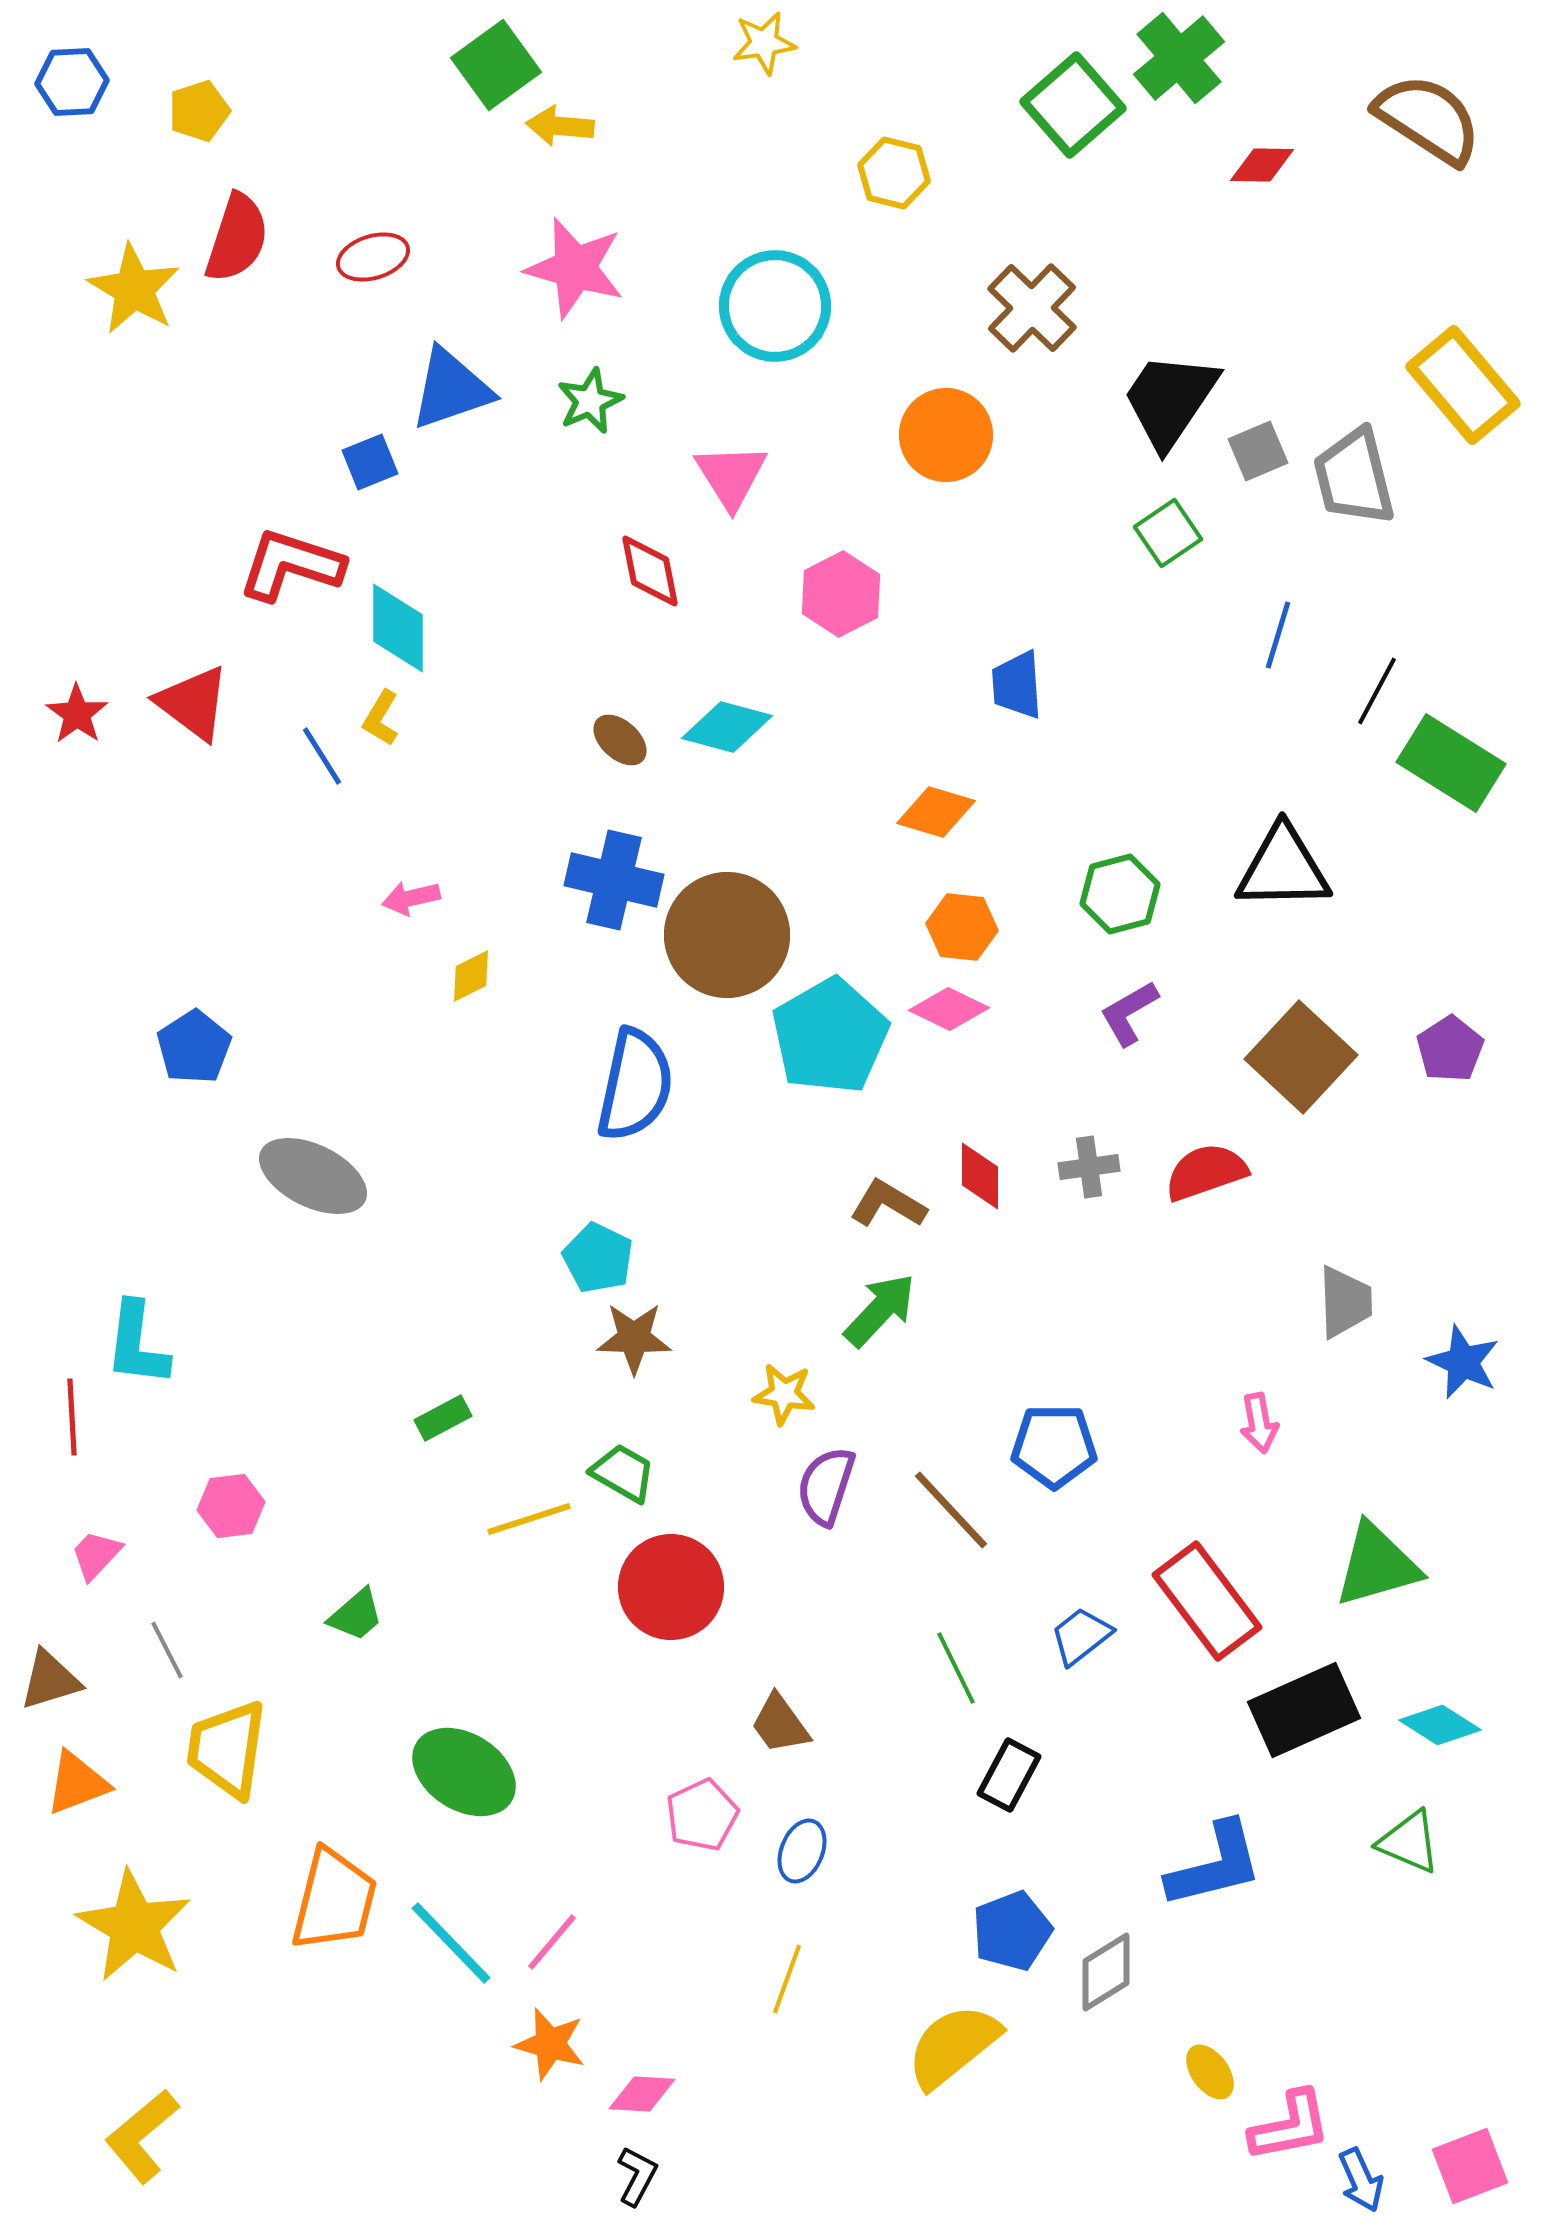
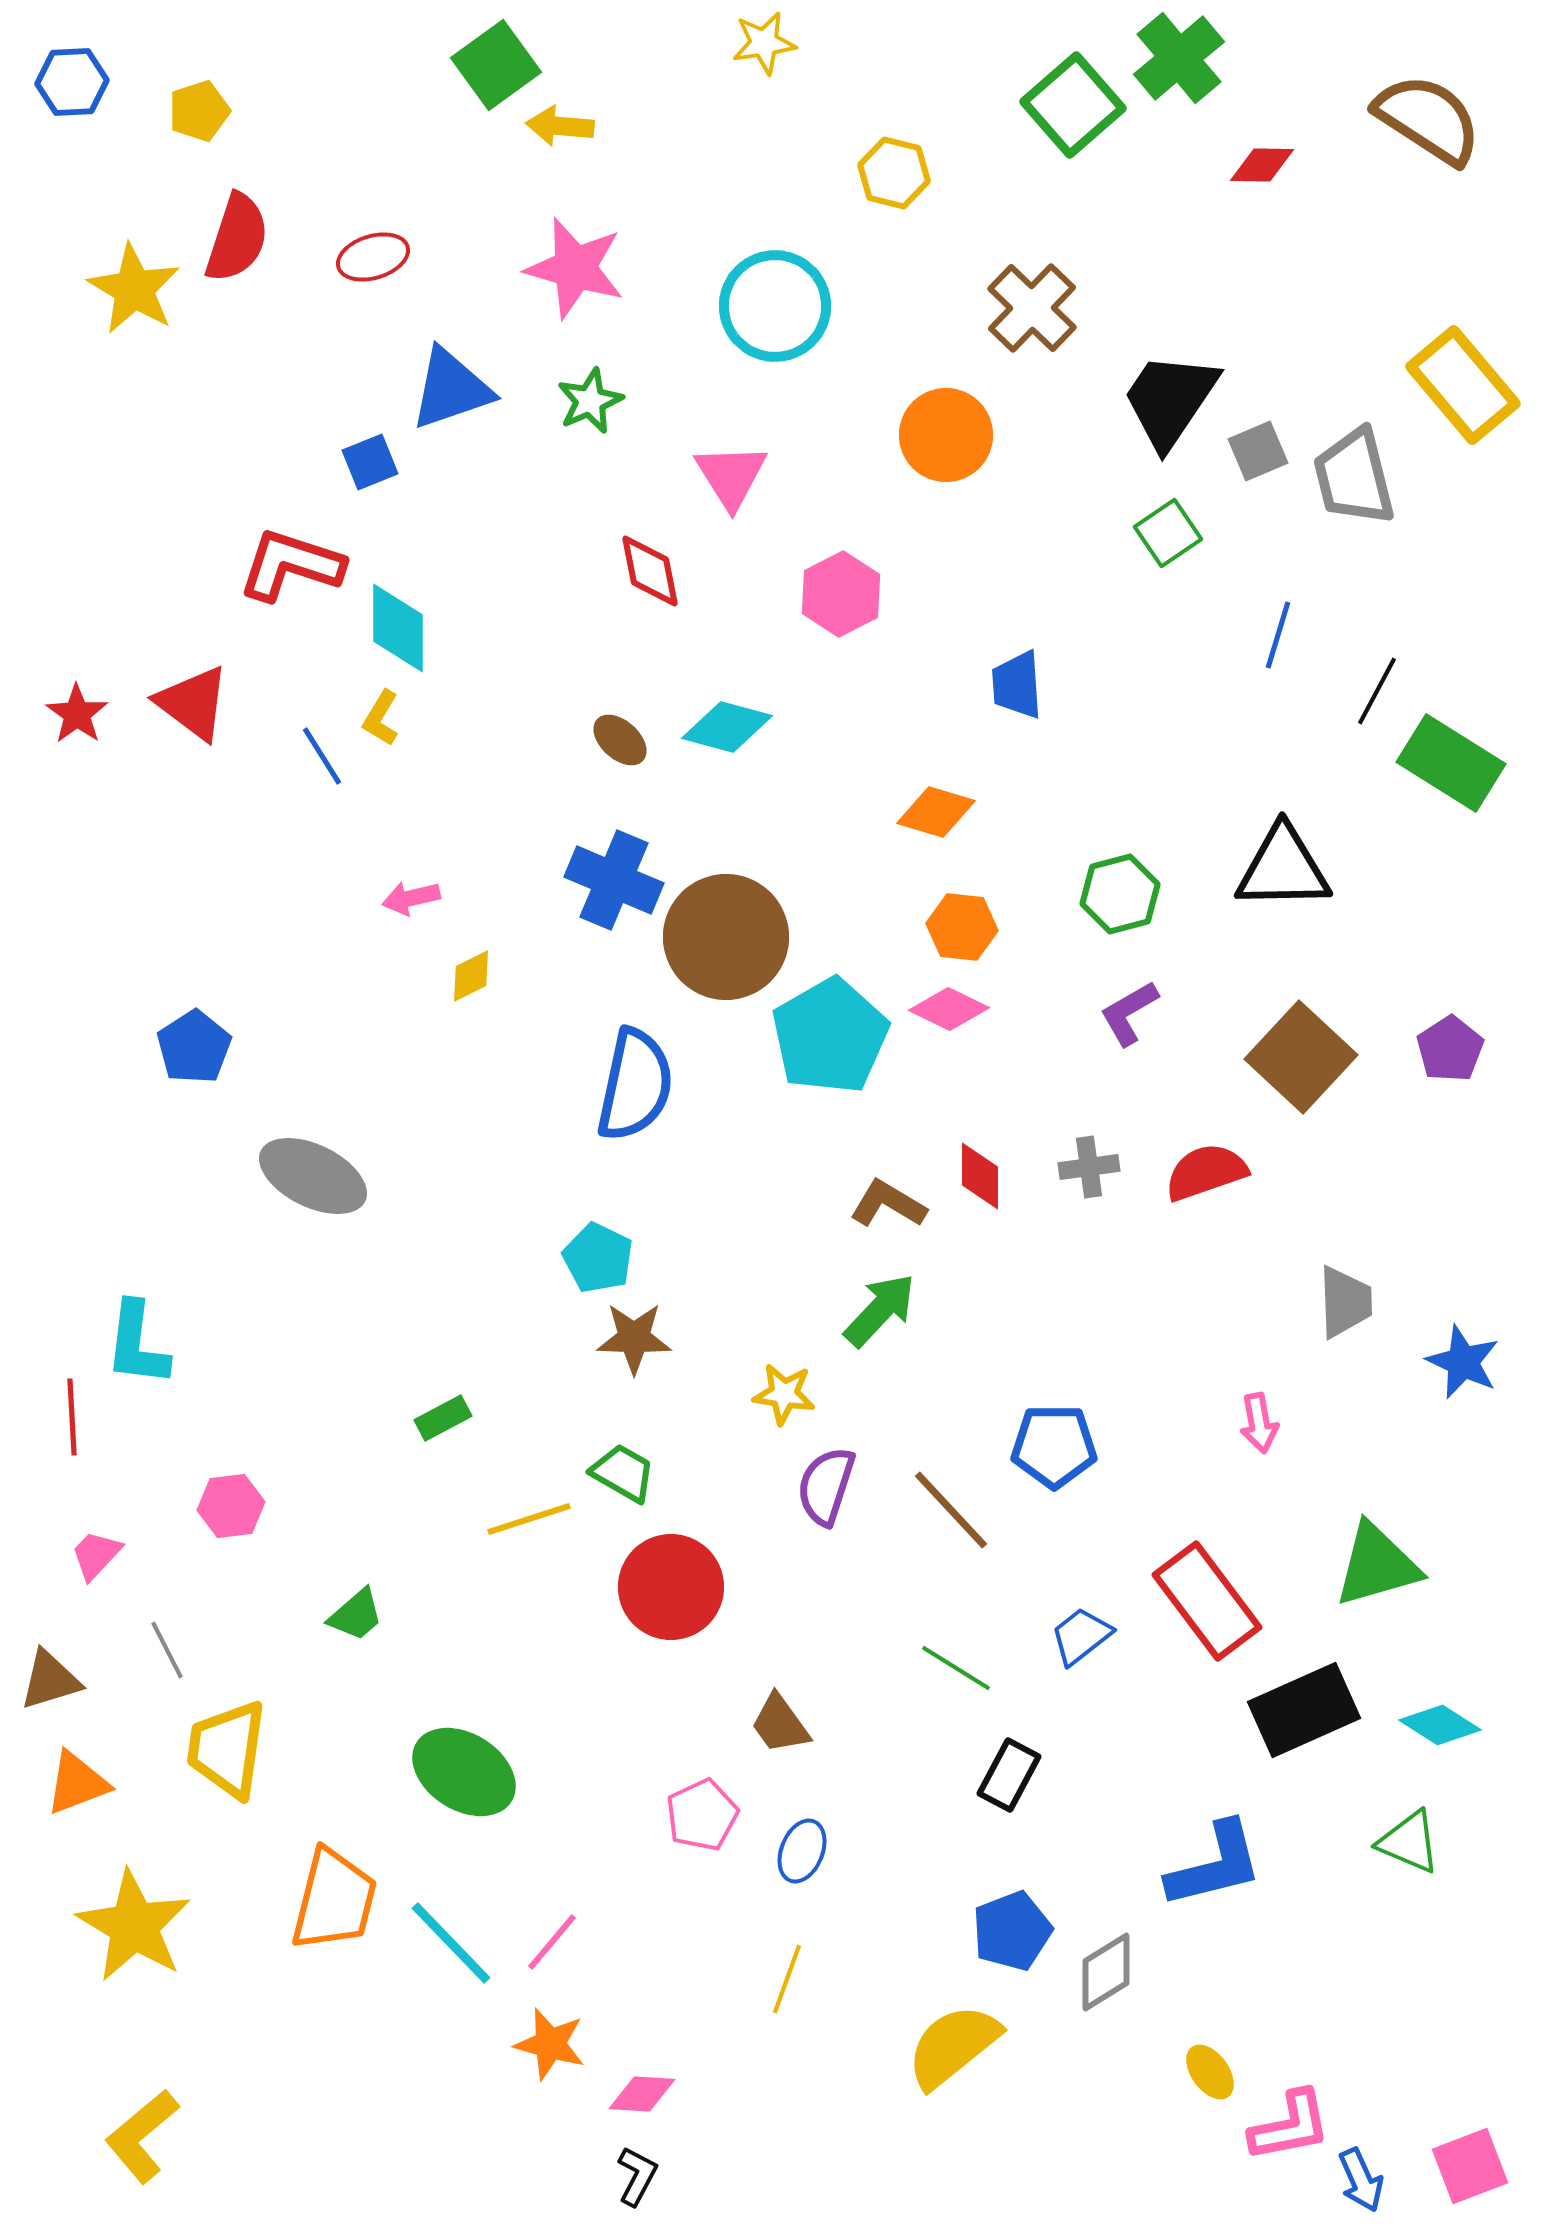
blue cross at (614, 880): rotated 10 degrees clockwise
brown circle at (727, 935): moved 1 px left, 2 px down
green line at (956, 1668): rotated 32 degrees counterclockwise
